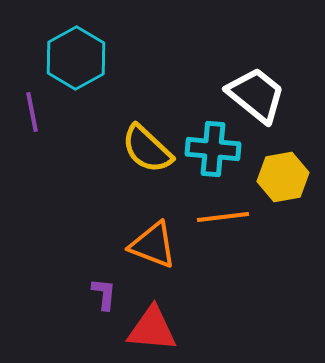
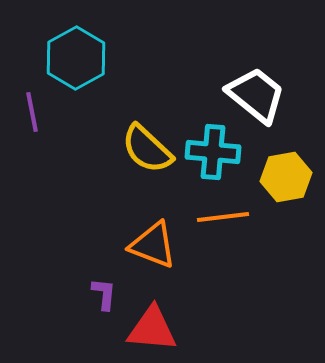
cyan cross: moved 3 px down
yellow hexagon: moved 3 px right
